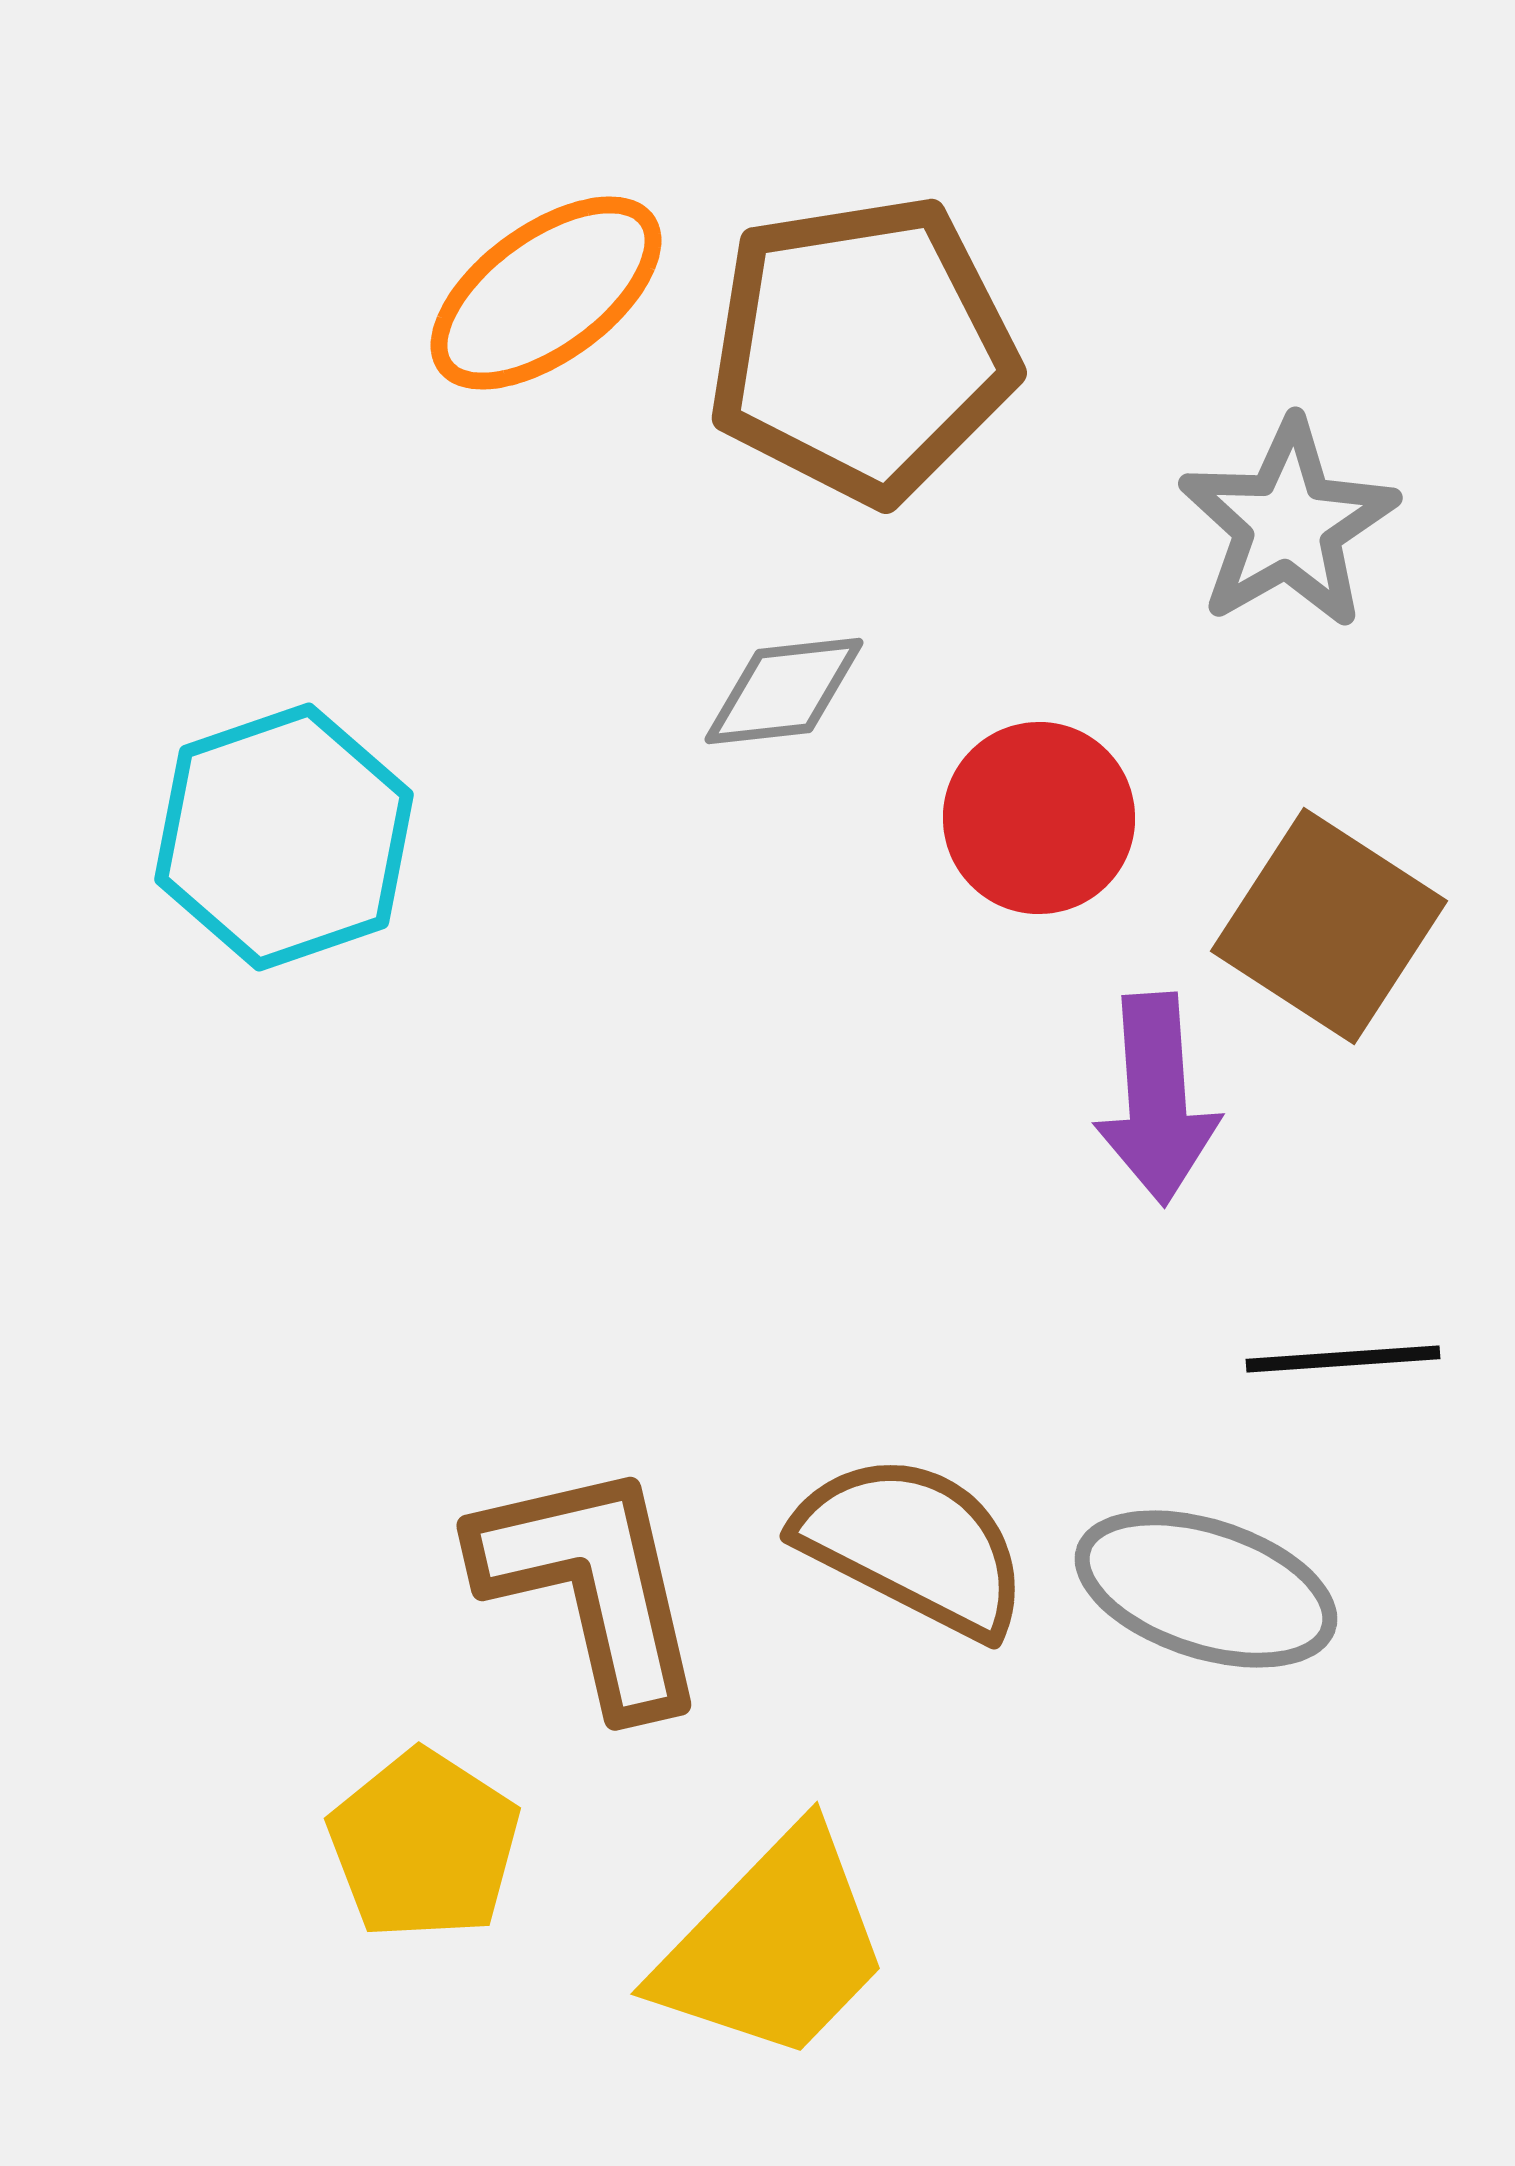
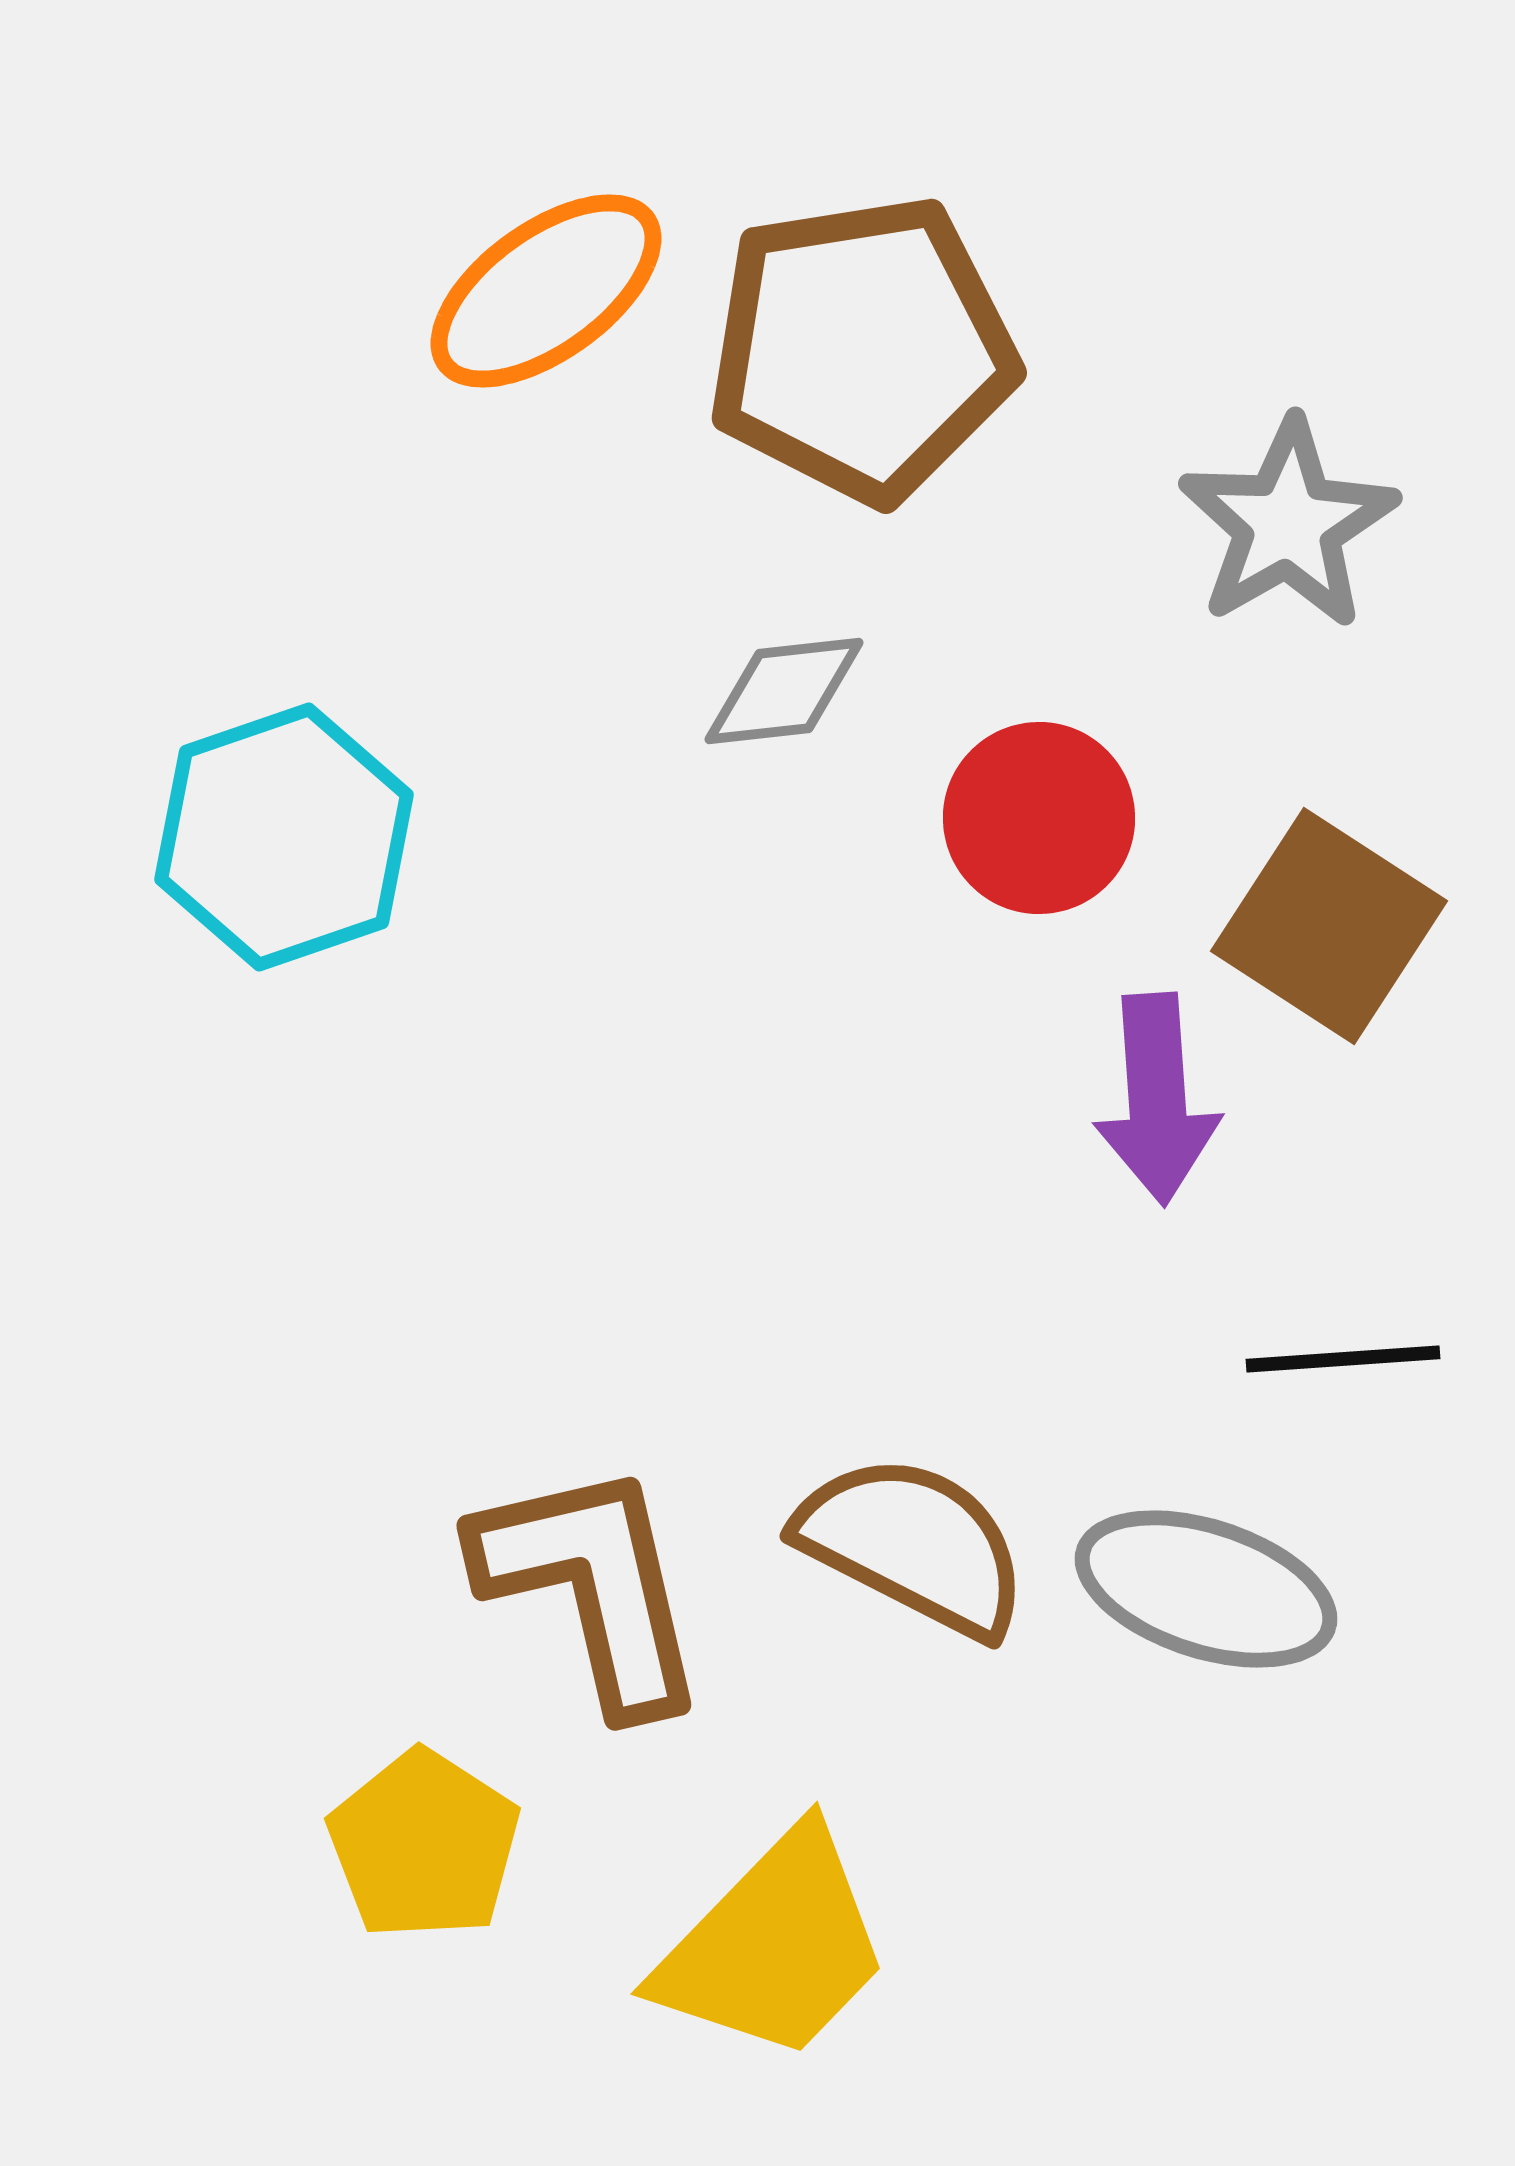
orange ellipse: moved 2 px up
